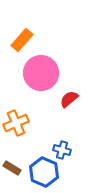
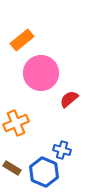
orange rectangle: rotated 10 degrees clockwise
